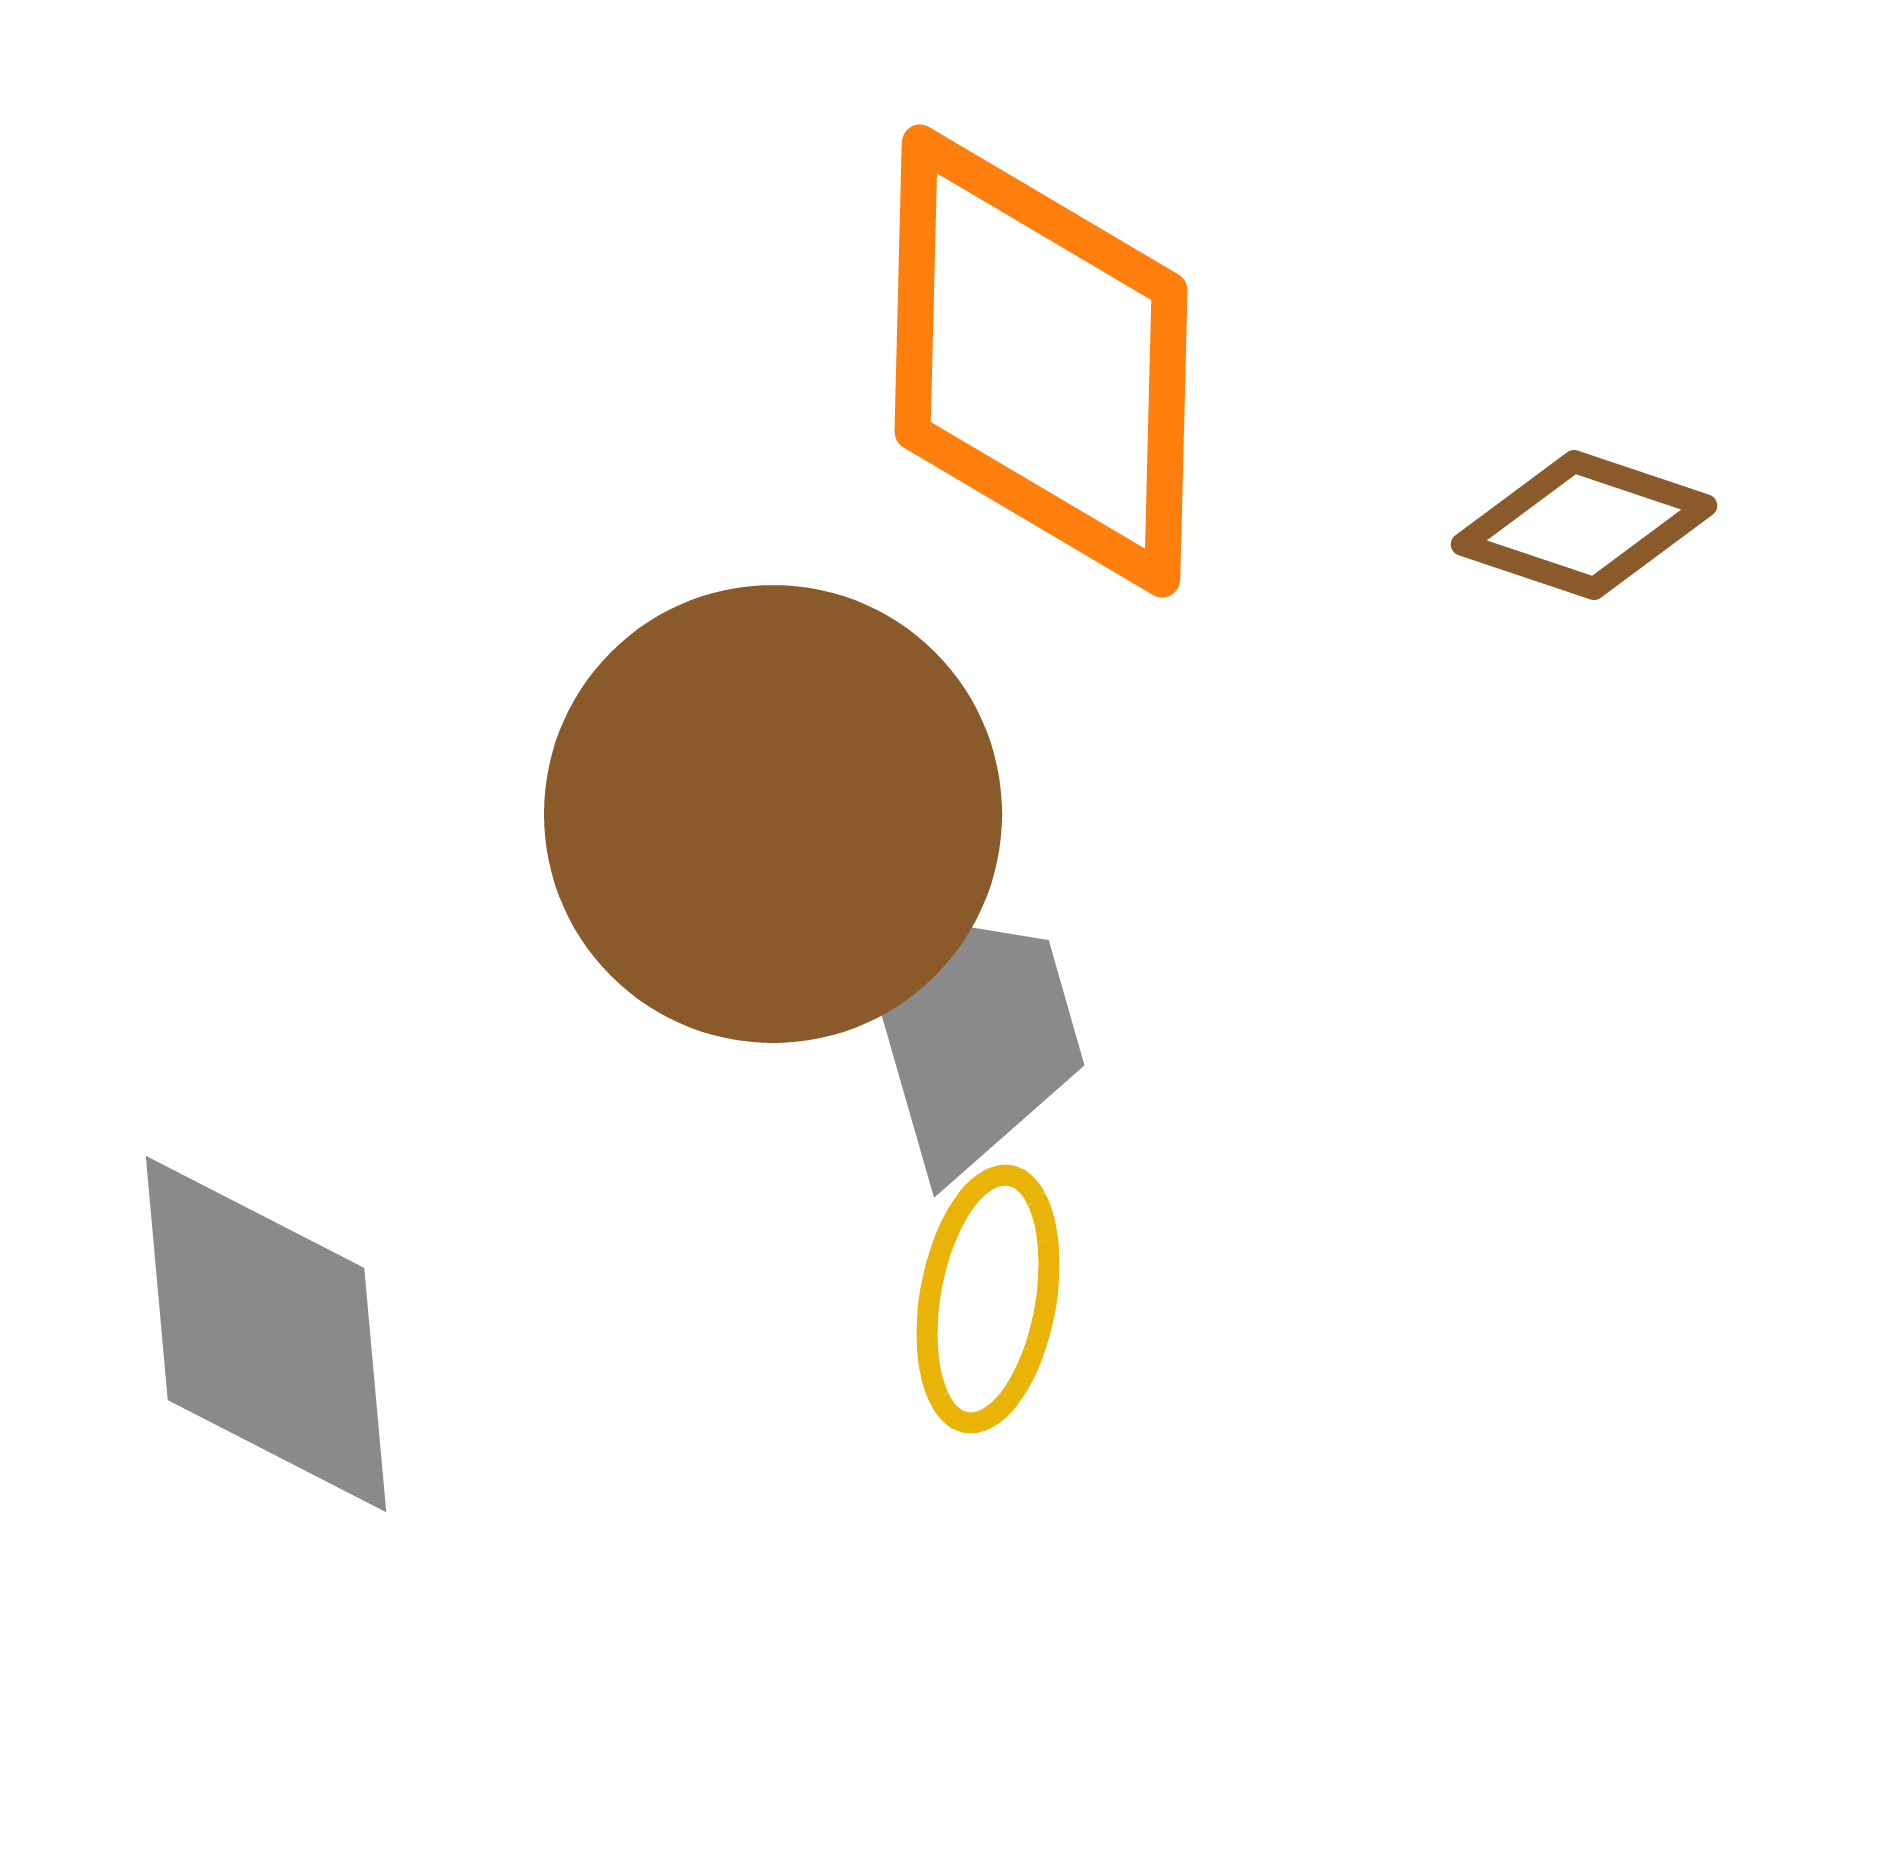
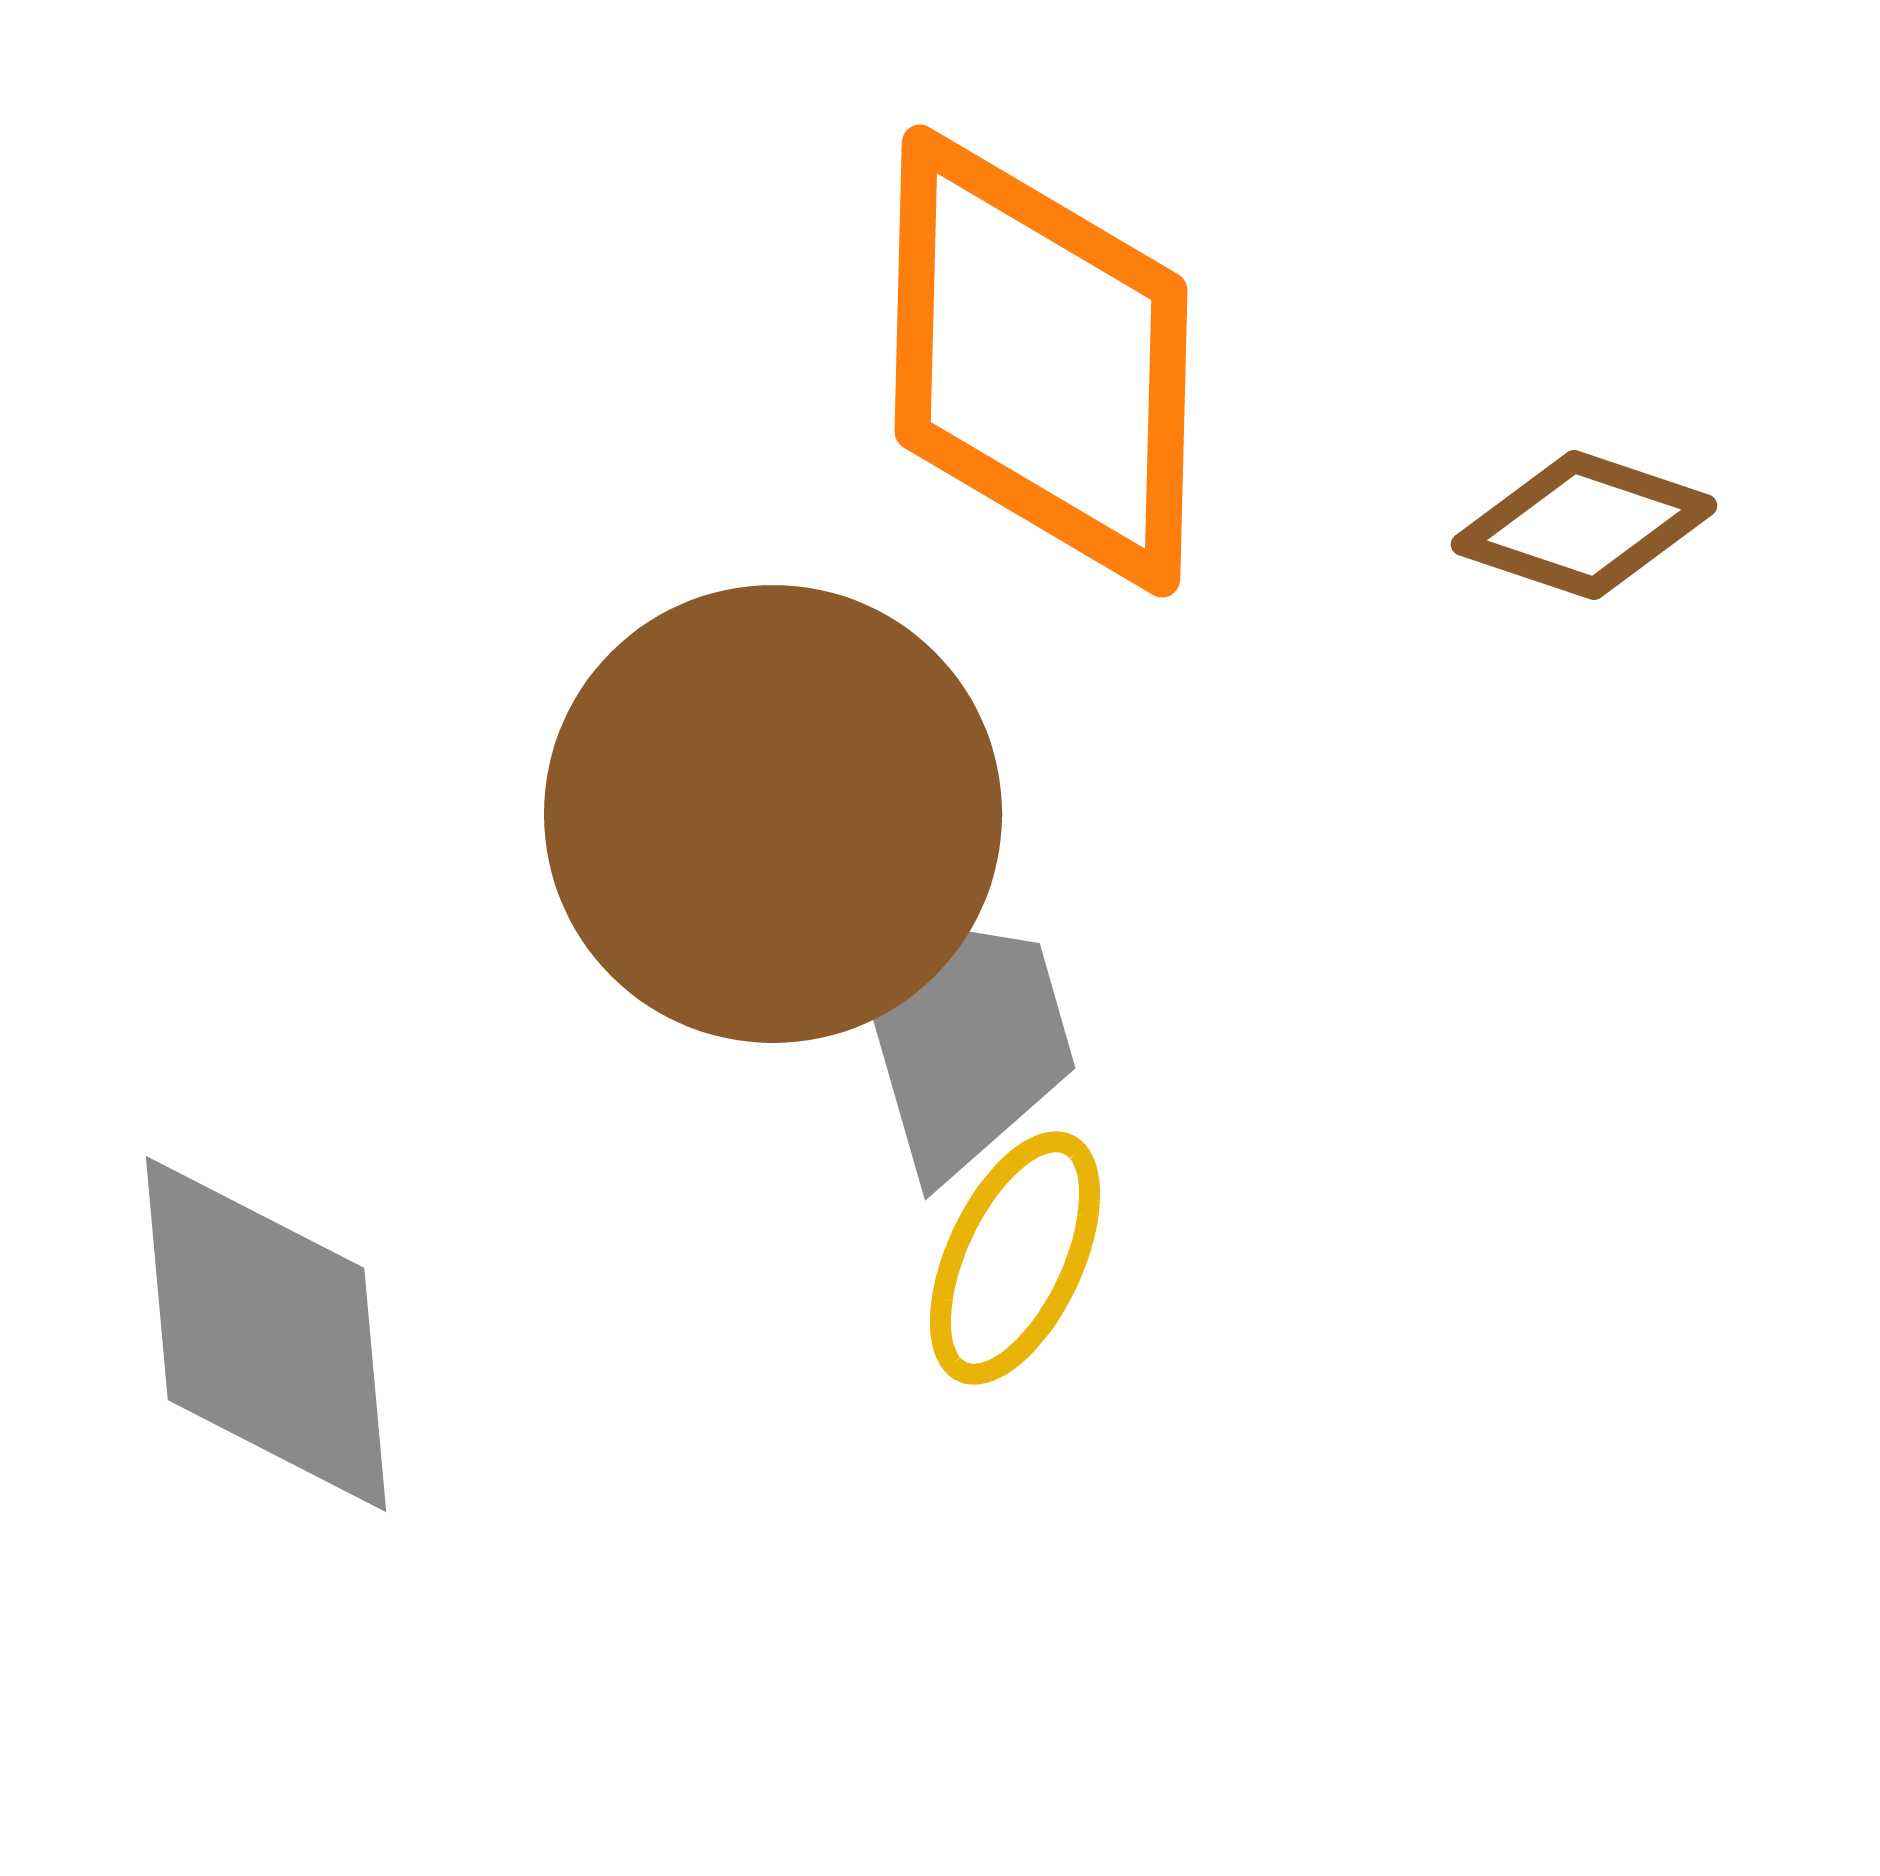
gray trapezoid: moved 9 px left, 3 px down
yellow ellipse: moved 27 px right, 41 px up; rotated 15 degrees clockwise
